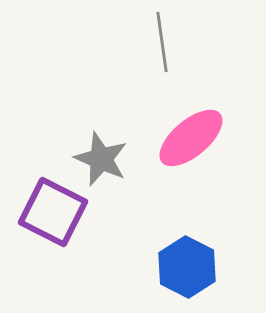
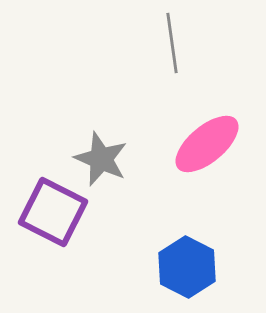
gray line: moved 10 px right, 1 px down
pink ellipse: moved 16 px right, 6 px down
